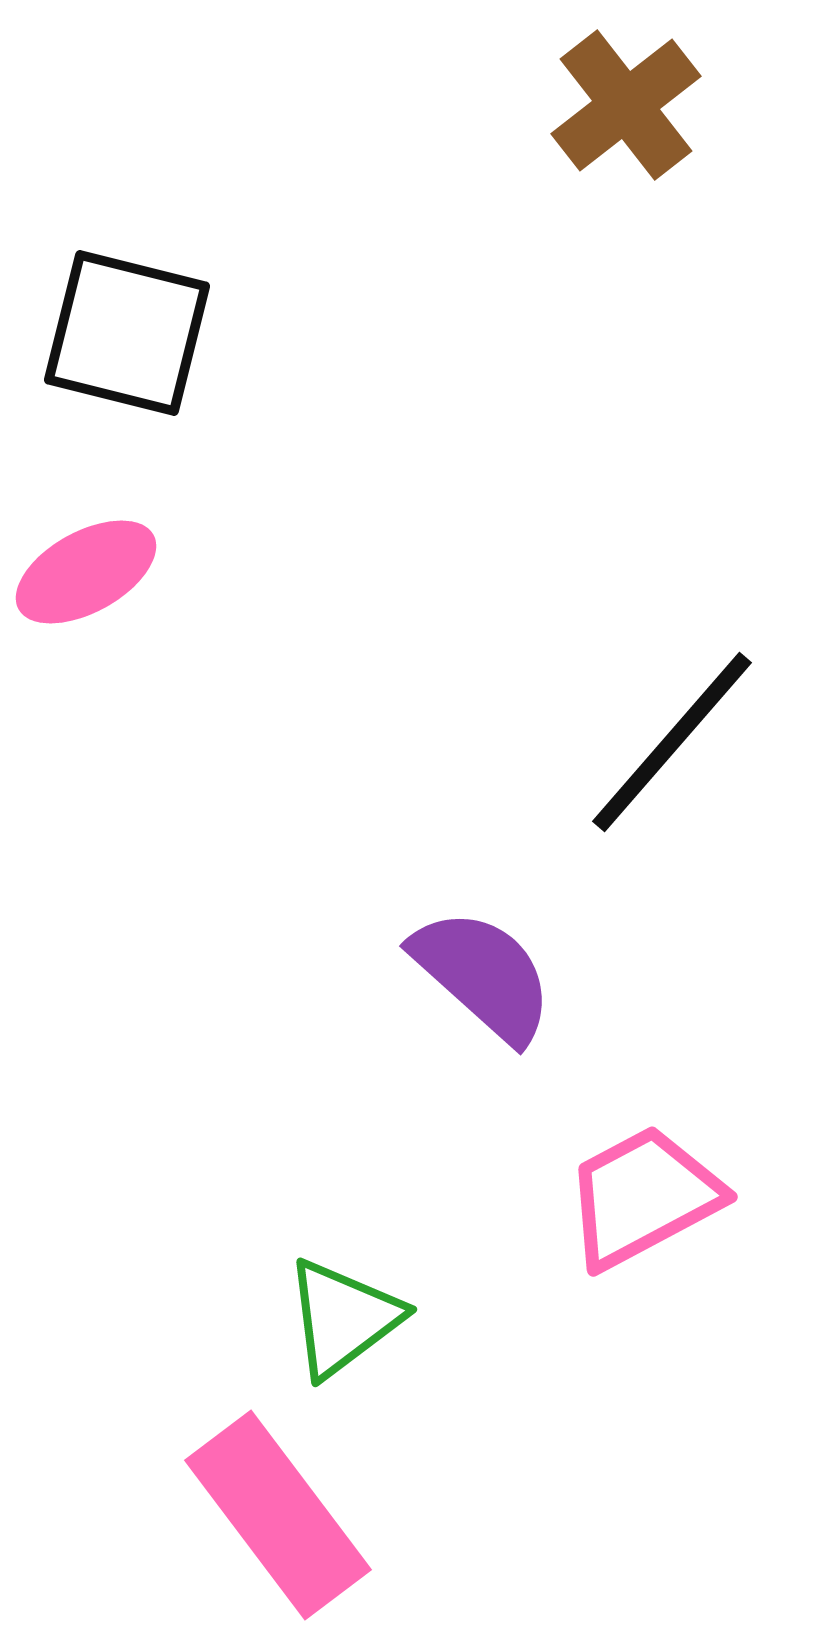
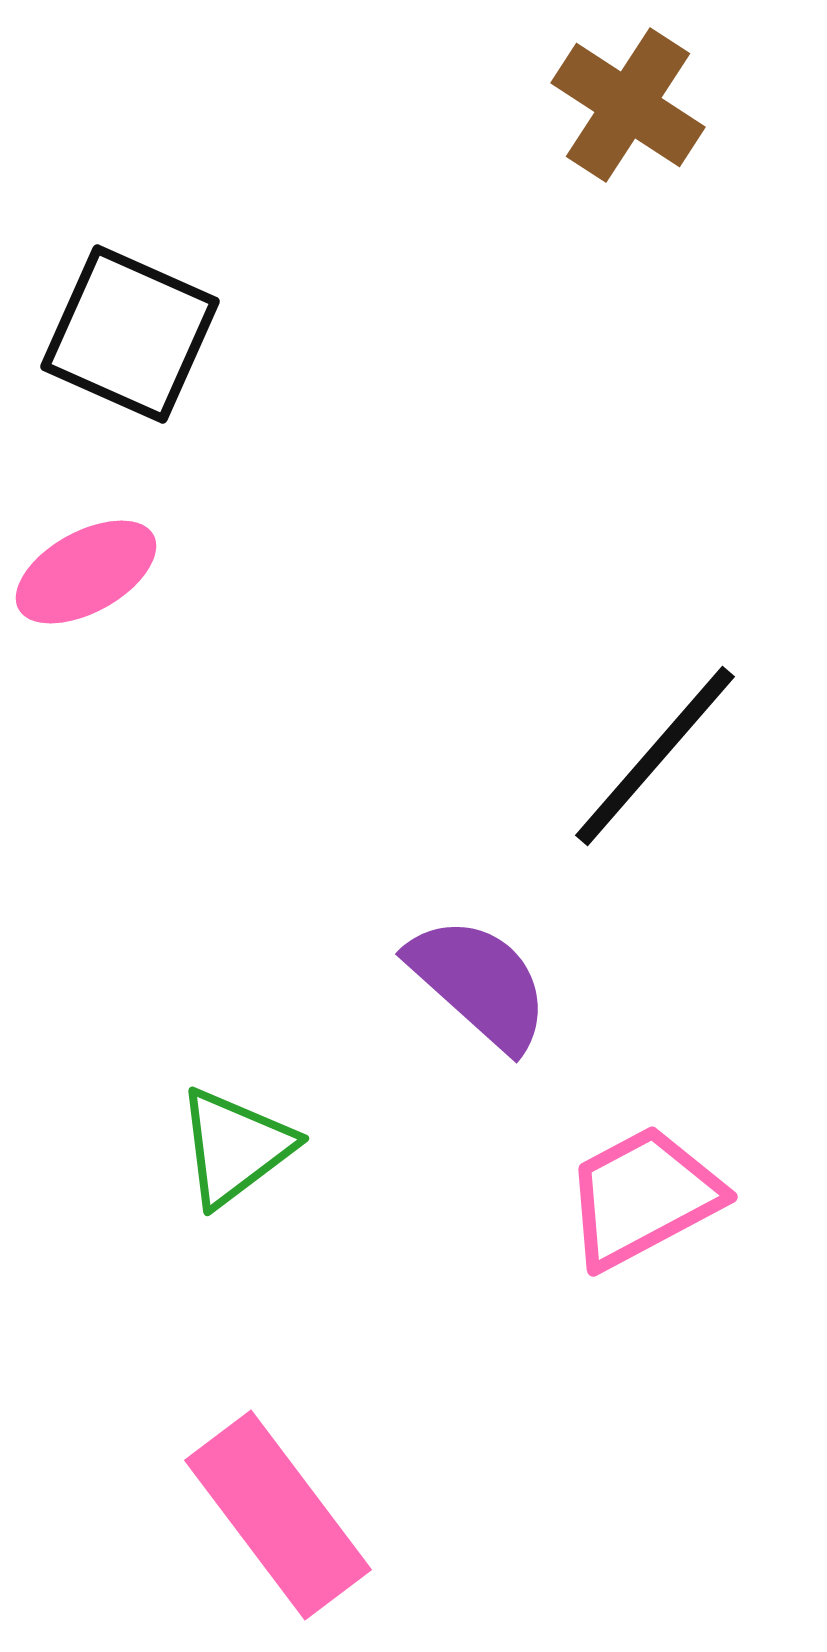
brown cross: moved 2 px right; rotated 19 degrees counterclockwise
black square: moved 3 px right, 1 px down; rotated 10 degrees clockwise
black line: moved 17 px left, 14 px down
purple semicircle: moved 4 px left, 8 px down
green triangle: moved 108 px left, 171 px up
